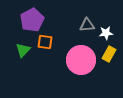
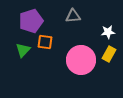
purple pentagon: moved 1 px left, 1 px down; rotated 10 degrees clockwise
gray triangle: moved 14 px left, 9 px up
white star: moved 2 px right, 1 px up
